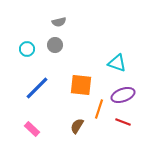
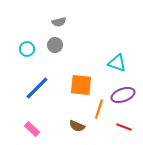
red line: moved 1 px right, 5 px down
brown semicircle: rotated 98 degrees counterclockwise
